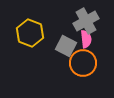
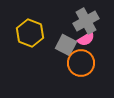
pink semicircle: rotated 66 degrees clockwise
gray square: moved 1 px up
orange circle: moved 2 px left
